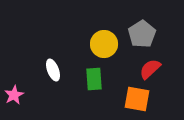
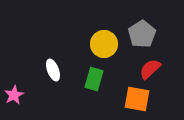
green rectangle: rotated 20 degrees clockwise
